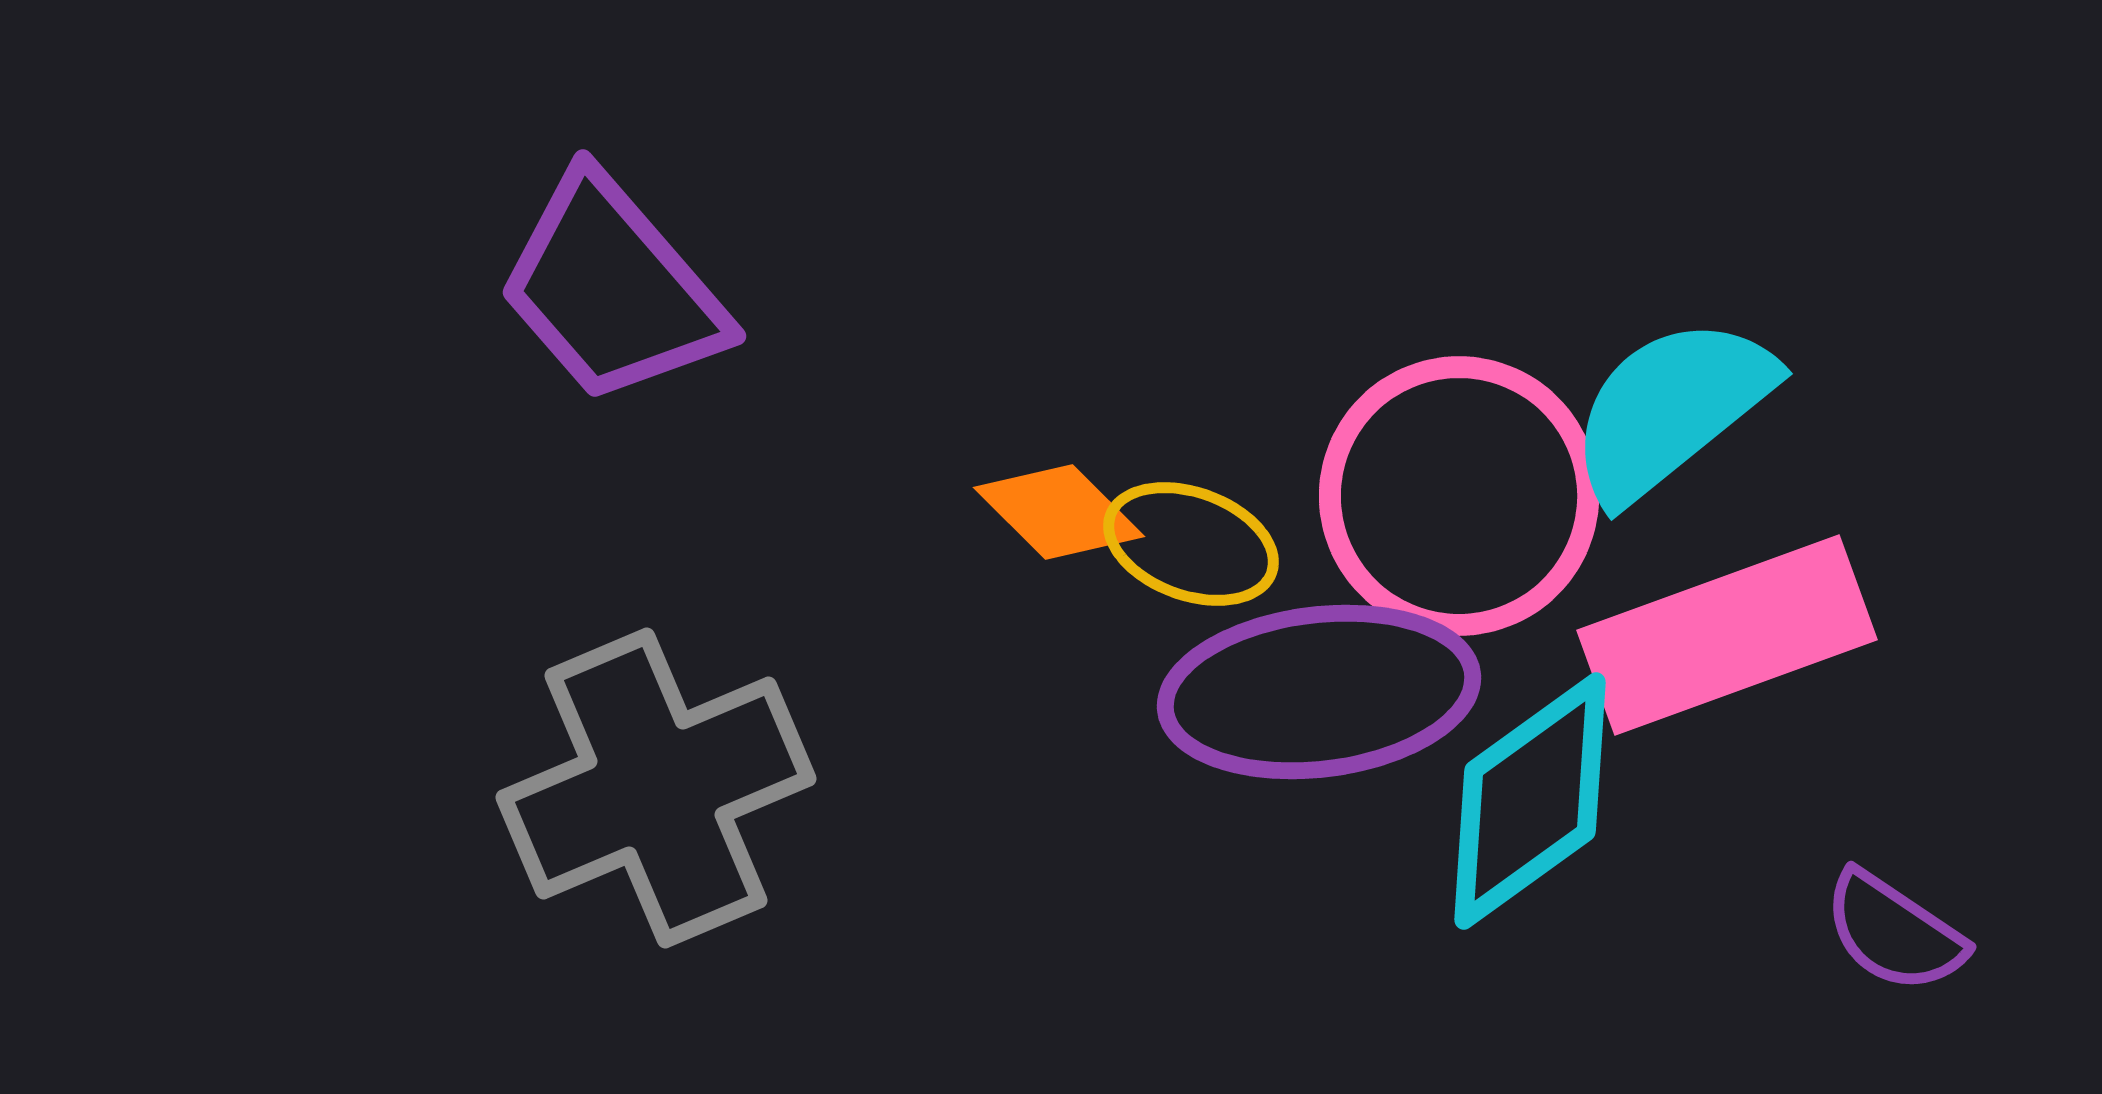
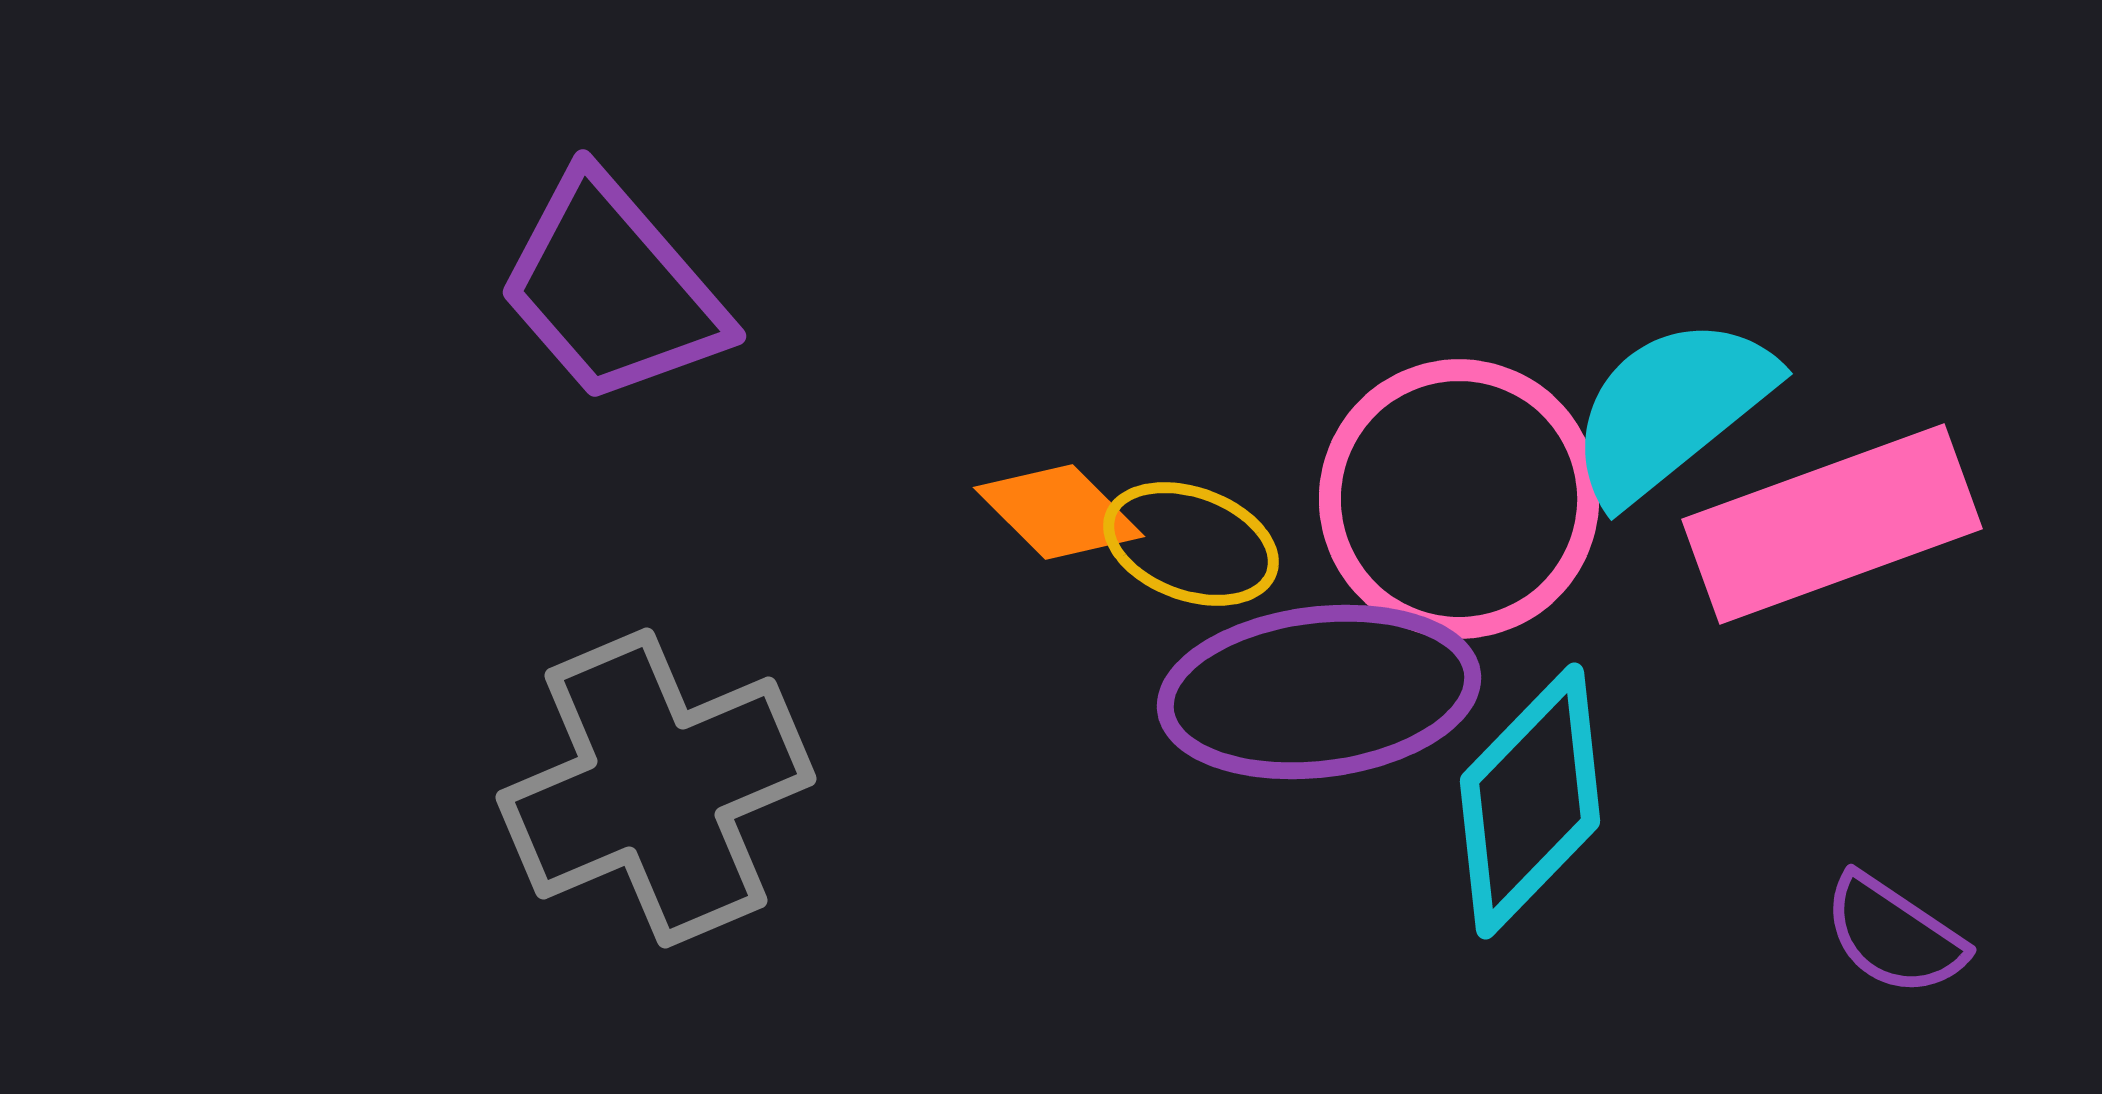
pink circle: moved 3 px down
pink rectangle: moved 105 px right, 111 px up
cyan diamond: rotated 10 degrees counterclockwise
purple semicircle: moved 3 px down
